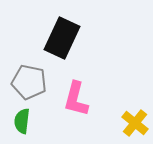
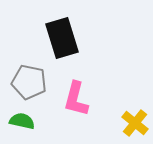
black rectangle: rotated 42 degrees counterclockwise
green semicircle: rotated 95 degrees clockwise
